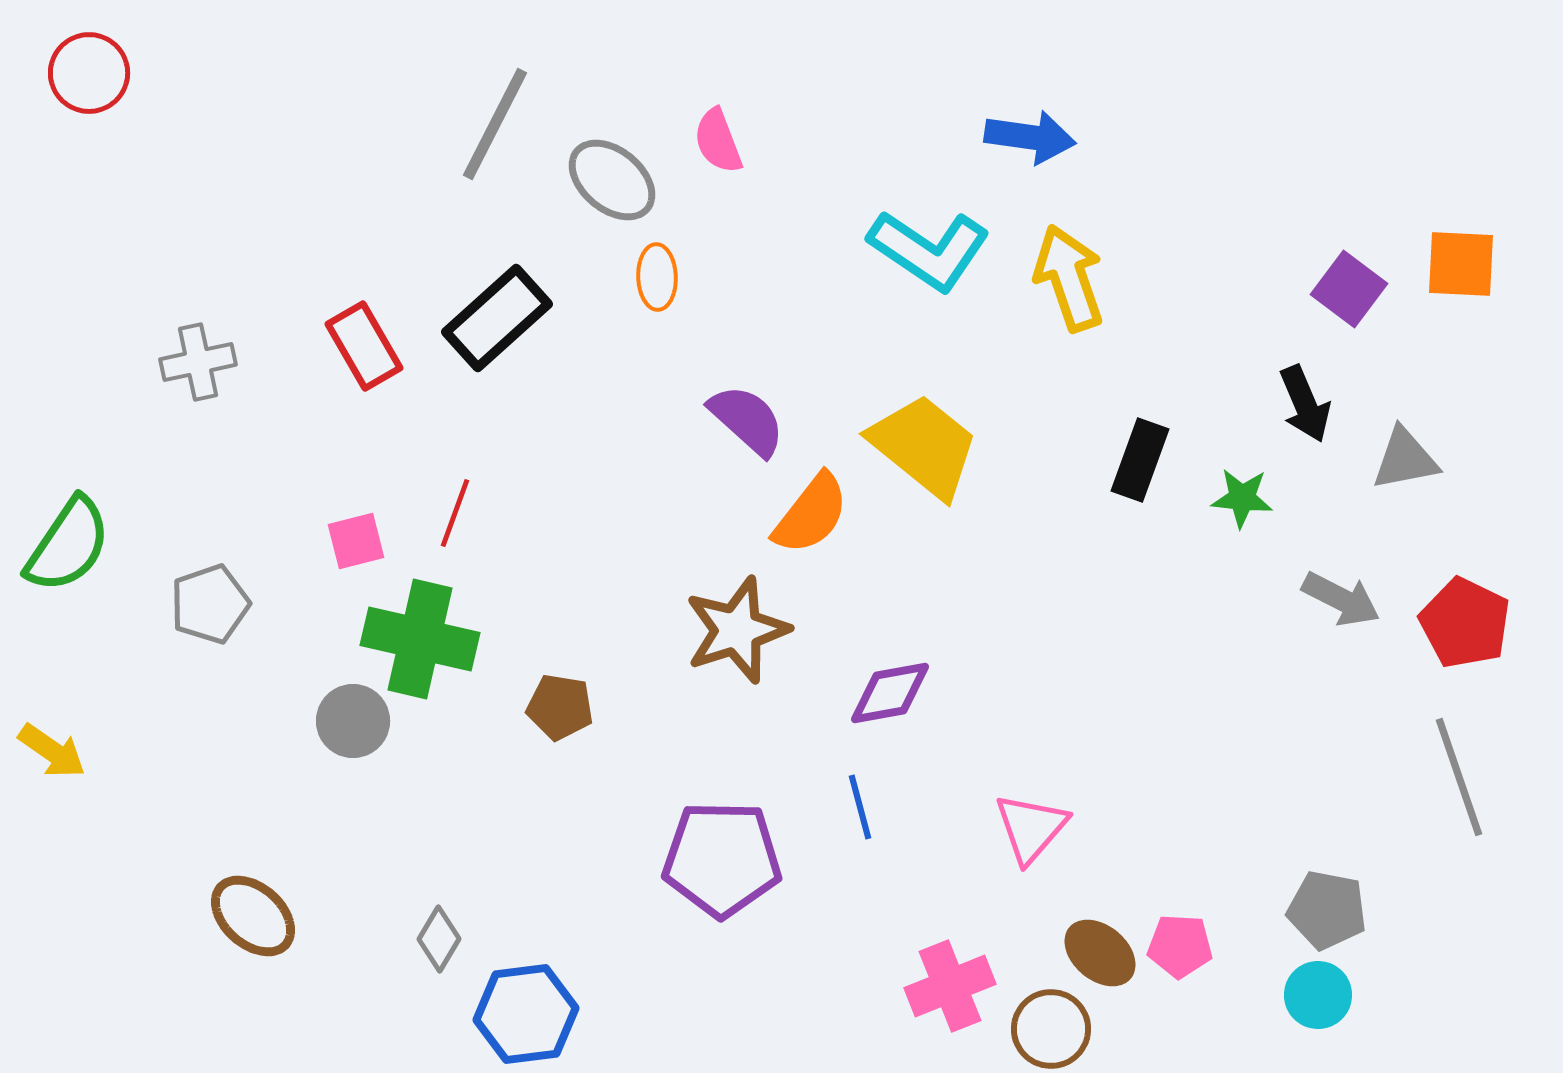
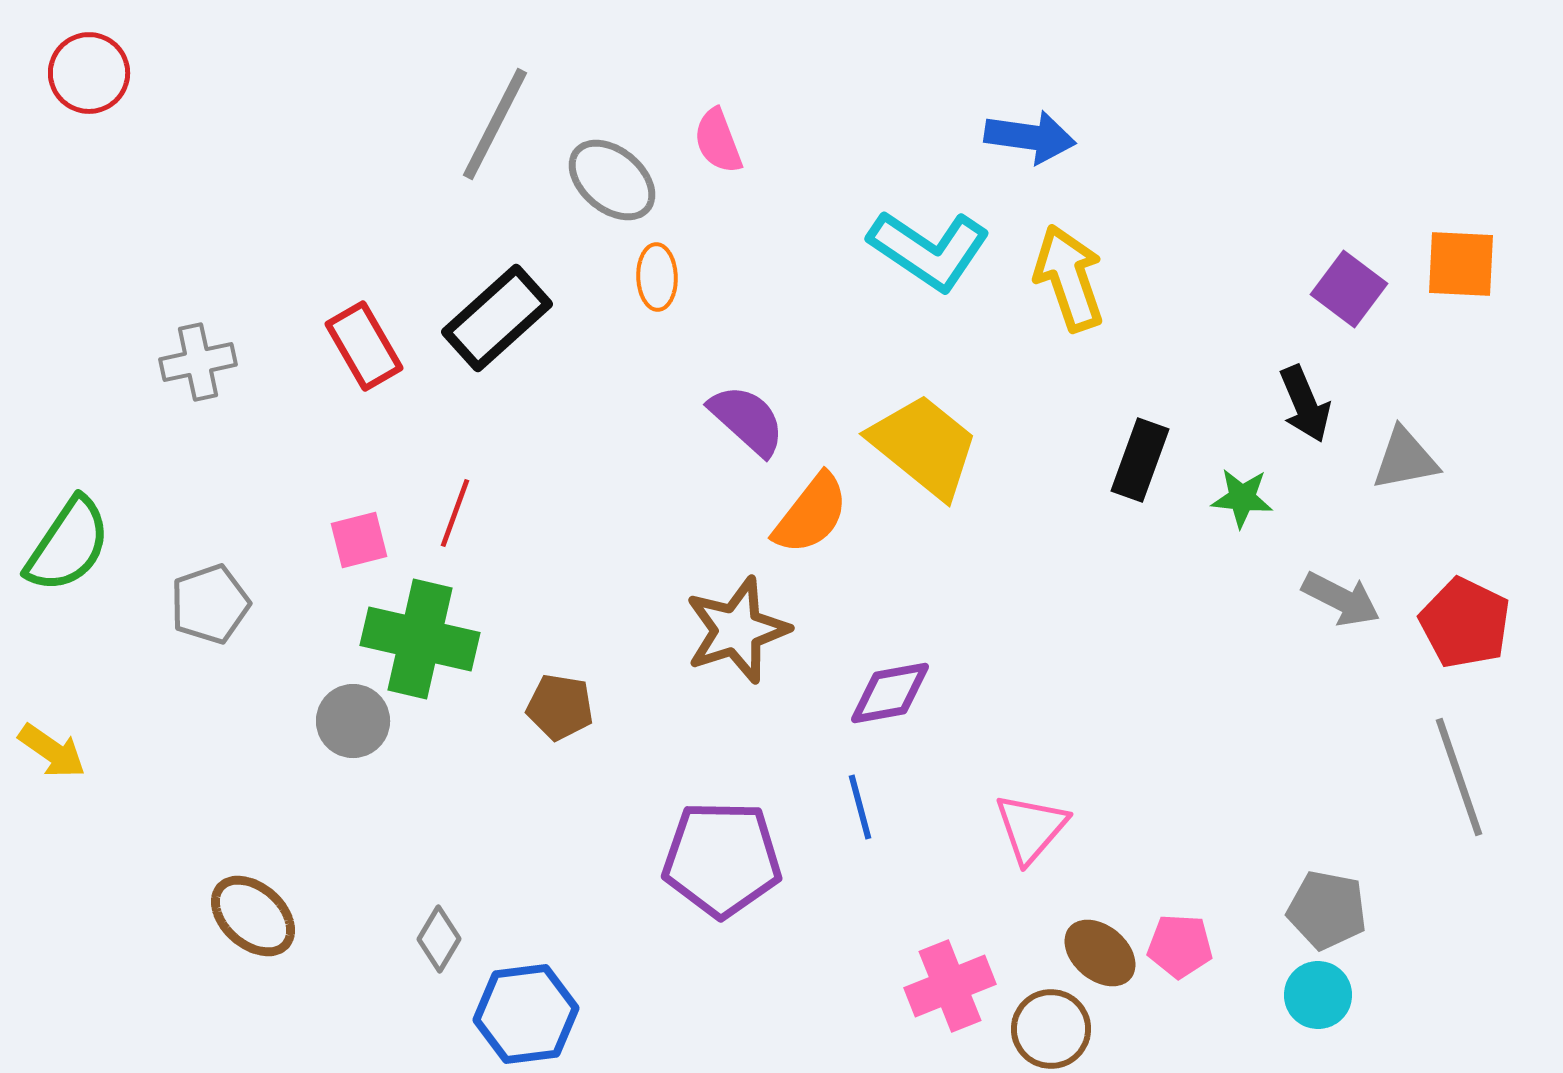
pink square at (356, 541): moved 3 px right, 1 px up
